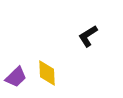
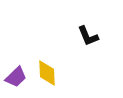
black L-shape: rotated 80 degrees counterclockwise
